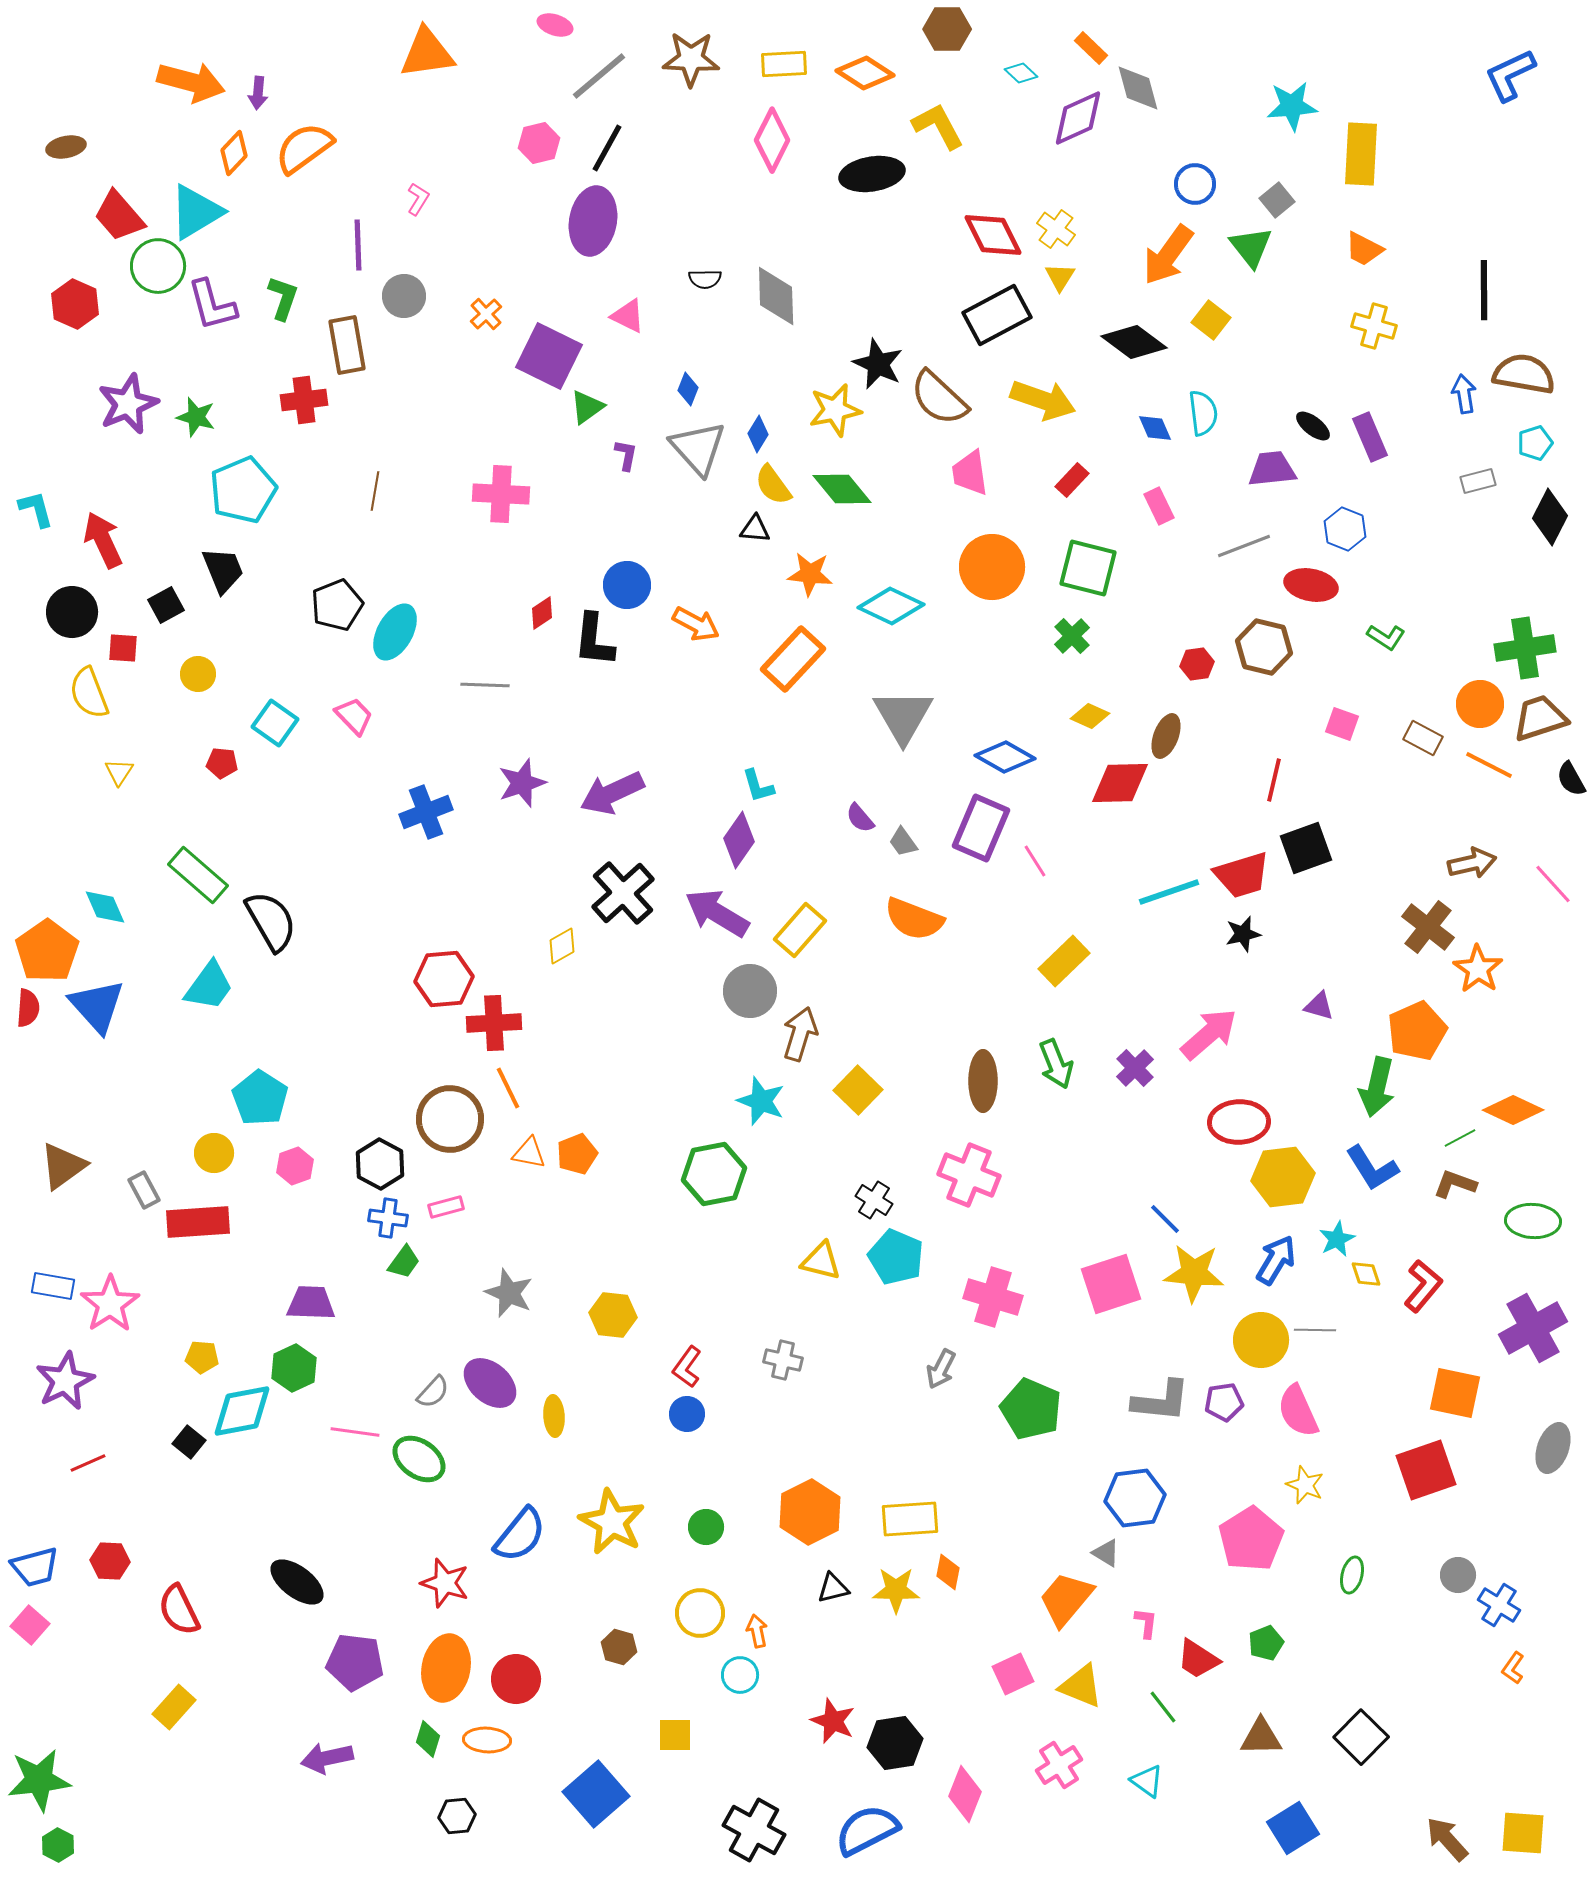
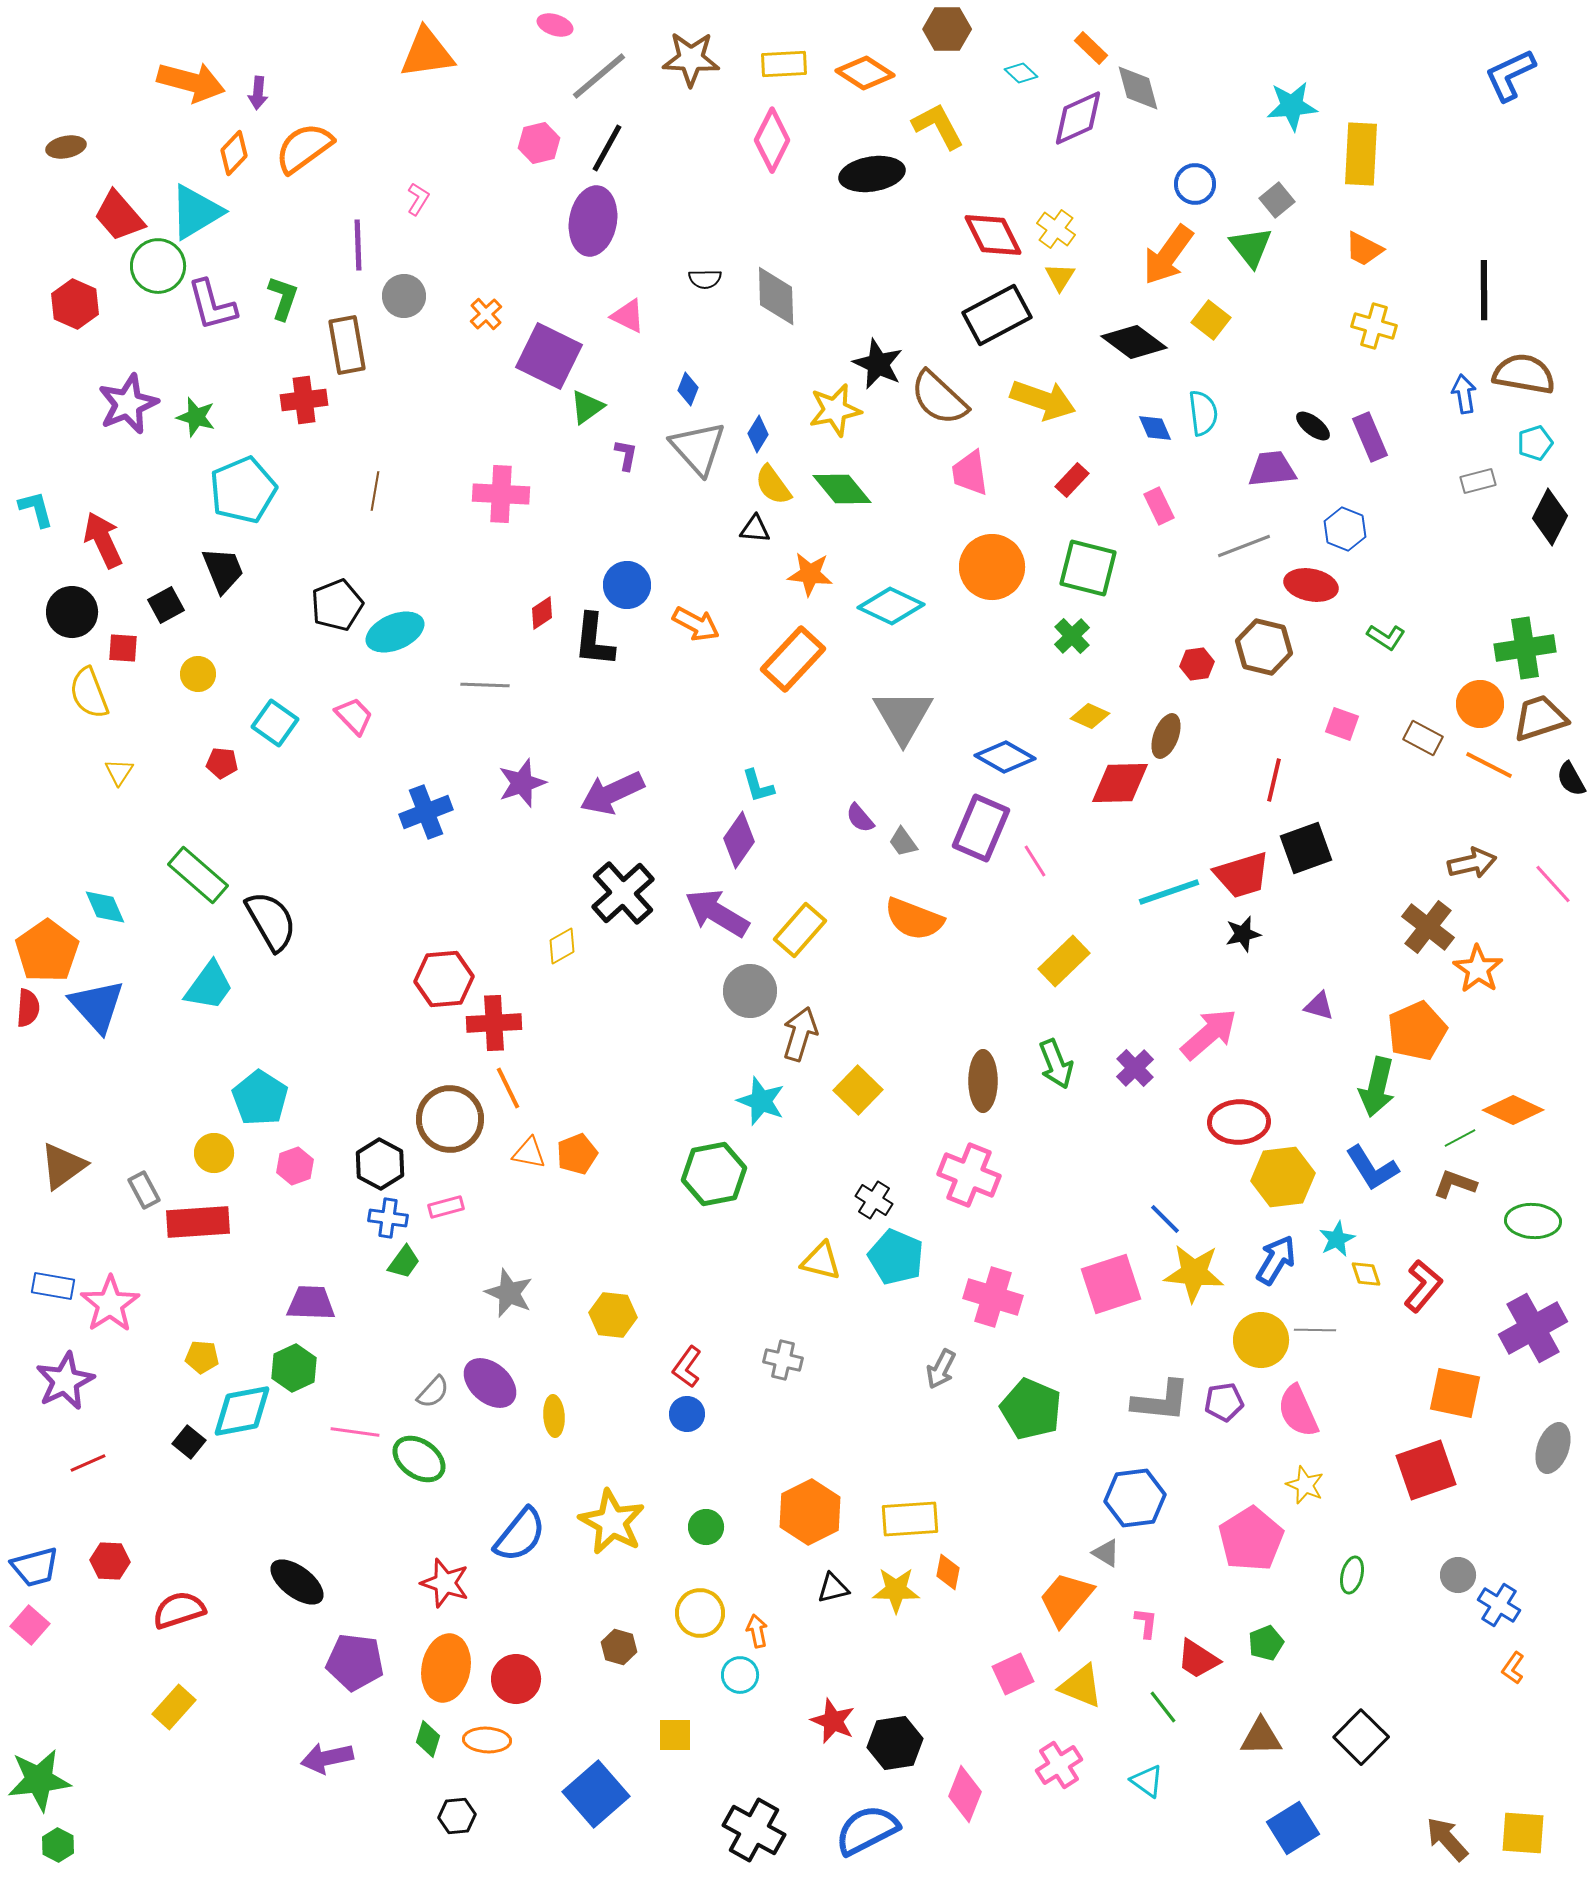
cyan ellipse at (395, 632): rotated 38 degrees clockwise
red semicircle at (179, 1610): rotated 98 degrees clockwise
